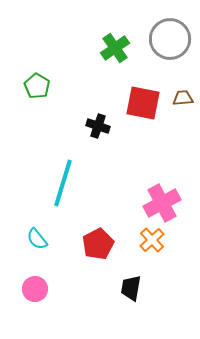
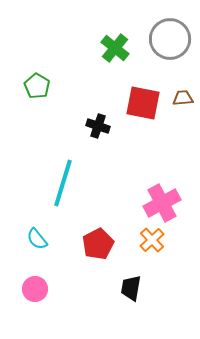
green cross: rotated 16 degrees counterclockwise
